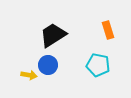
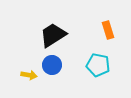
blue circle: moved 4 px right
